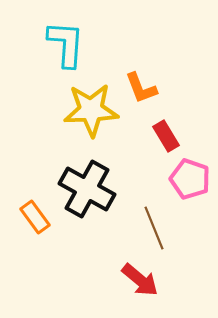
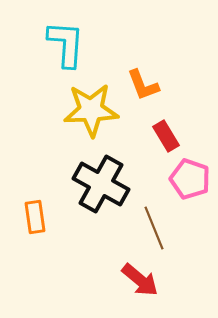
orange L-shape: moved 2 px right, 3 px up
black cross: moved 14 px right, 5 px up
orange rectangle: rotated 28 degrees clockwise
